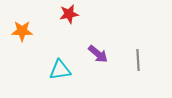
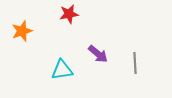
orange star: rotated 20 degrees counterclockwise
gray line: moved 3 px left, 3 px down
cyan triangle: moved 2 px right
